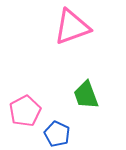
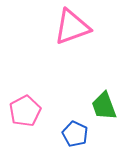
green trapezoid: moved 18 px right, 11 px down
blue pentagon: moved 18 px right
